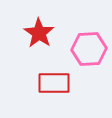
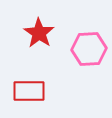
red rectangle: moved 25 px left, 8 px down
